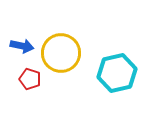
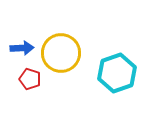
blue arrow: moved 2 px down; rotated 15 degrees counterclockwise
cyan hexagon: rotated 6 degrees counterclockwise
